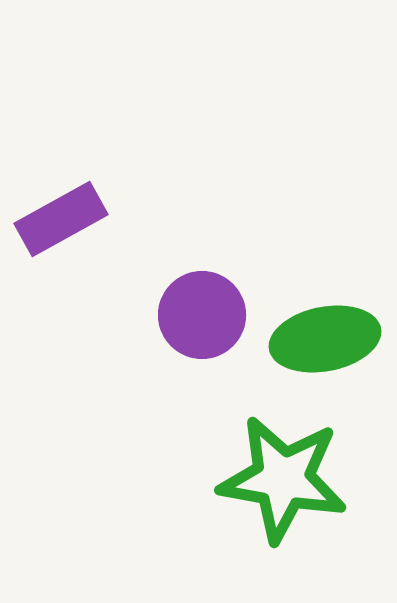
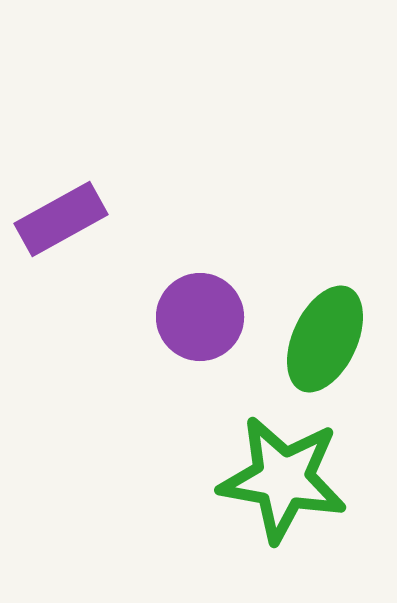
purple circle: moved 2 px left, 2 px down
green ellipse: rotated 54 degrees counterclockwise
